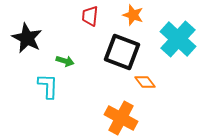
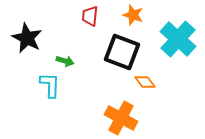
cyan L-shape: moved 2 px right, 1 px up
